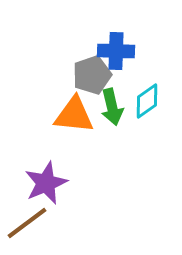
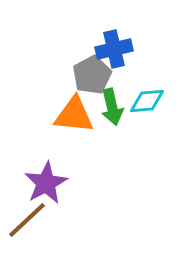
blue cross: moved 2 px left, 2 px up; rotated 15 degrees counterclockwise
gray pentagon: rotated 9 degrees counterclockwise
cyan diamond: rotated 30 degrees clockwise
purple star: rotated 6 degrees counterclockwise
brown line: moved 3 px up; rotated 6 degrees counterclockwise
